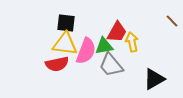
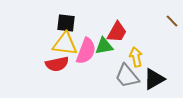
yellow arrow: moved 4 px right, 15 px down
gray trapezoid: moved 16 px right, 11 px down
